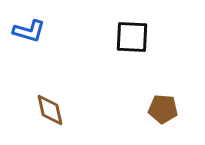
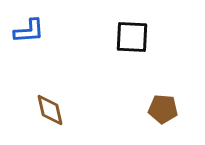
blue L-shape: rotated 20 degrees counterclockwise
